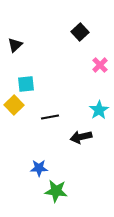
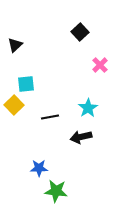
cyan star: moved 11 px left, 2 px up
